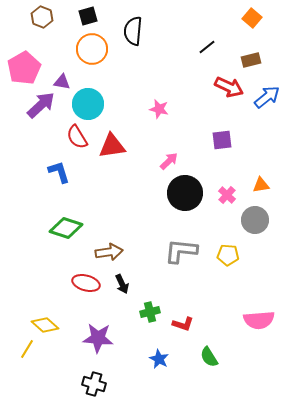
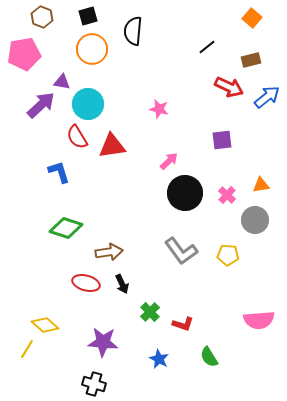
pink pentagon: moved 14 px up; rotated 20 degrees clockwise
gray L-shape: rotated 132 degrees counterclockwise
green cross: rotated 30 degrees counterclockwise
purple star: moved 5 px right, 4 px down
